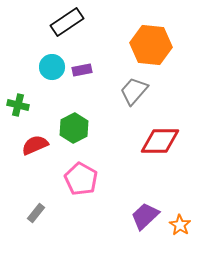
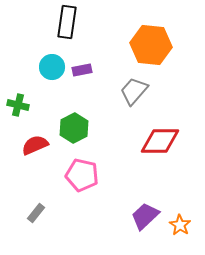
black rectangle: rotated 48 degrees counterclockwise
pink pentagon: moved 1 px right, 4 px up; rotated 16 degrees counterclockwise
